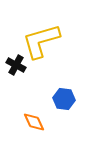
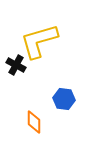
yellow L-shape: moved 2 px left
orange diamond: rotated 25 degrees clockwise
